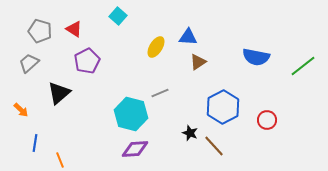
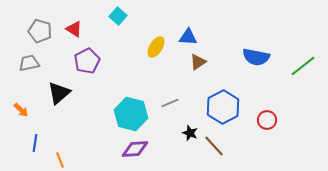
gray trapezoid: rotated 30 degrees clockwise
gray line: moved 10 px right, 10 px down
